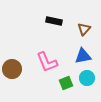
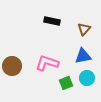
black rectangle: moved 2 px left
pink L-shape: moved 1 px down; rotated 130 degrees clockwise
brown circle: moved 3 px up
